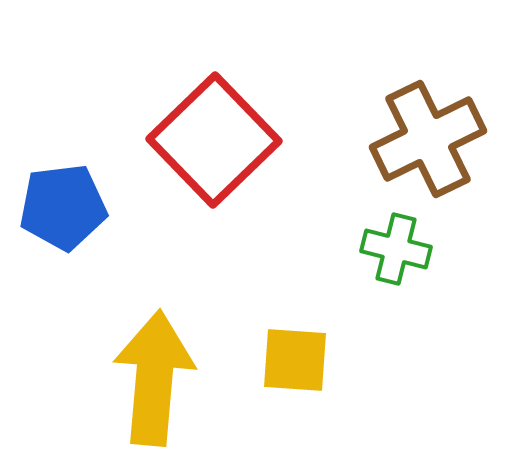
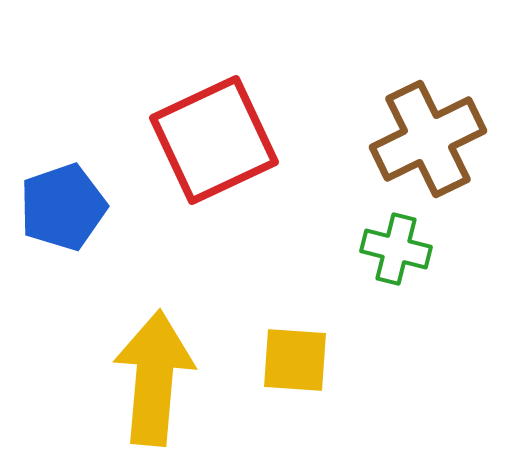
red square: rotated 19 degrees clockwise
blue pentagon: rotated 12 degrees counterclockwise
